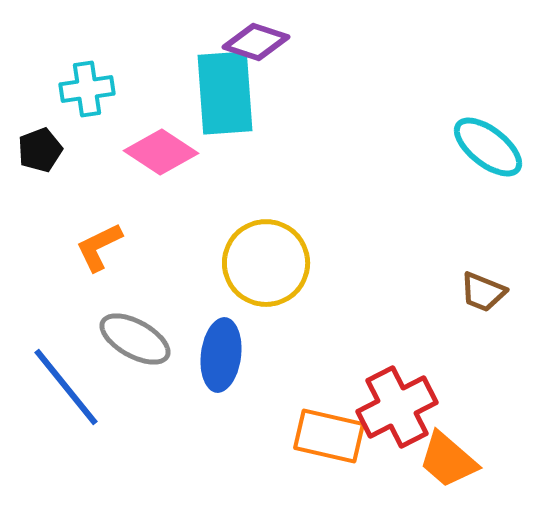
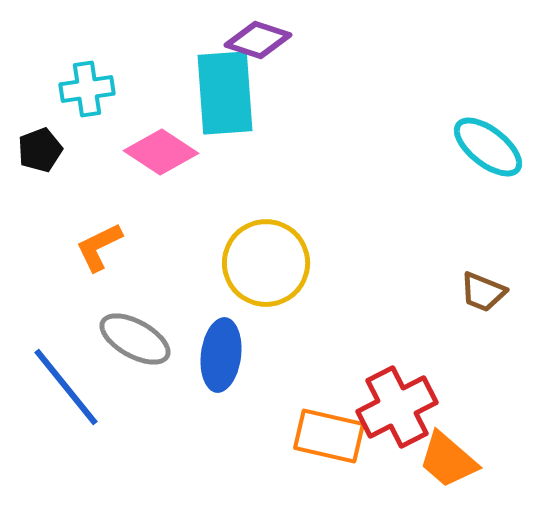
purple diamond: moved 2 px right, 2 px up
